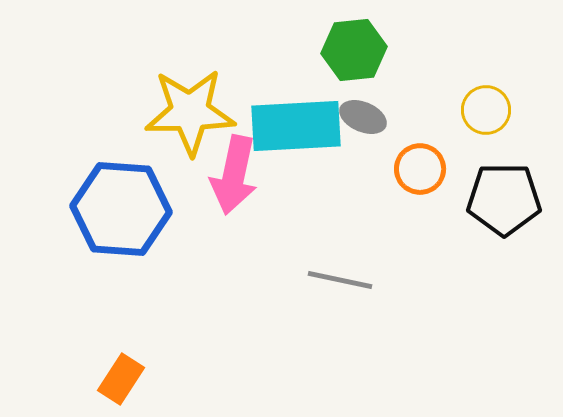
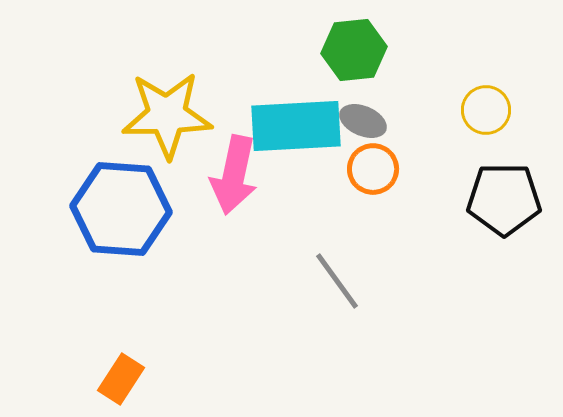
yellow star: moved 23 px left, 3 px down
gray ellipse: moved 4 px down
orange circle: moved 47 px left
gray line: moved 3 px left, 1 px down; rotated 42 degrees clockwise
